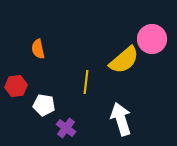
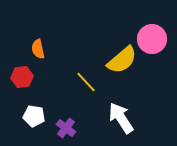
yellow semicircle: moved 2 px left
yellow line: rotated 50 degrees counterclockwise
red hexagon: moved 6 px right, 9 px up
white pentagon: moved 10 px left, 11 px down
white arrow: moved 1 px up; rotated 16 degrees counterclockwise
